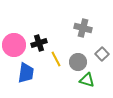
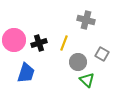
gray cross: moved 3 px right, 8 px up
pink circle: moved 5 px up
gray square: rotated 16 degrees counterclockwise
yellow line: moved 8 px right, 16 px up; rotated 49 degrees clockwise
blue trapezoid: rotated 10 degrees clockwise
green triangle: rotated 28 degrees clockwise
